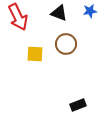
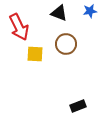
red arrow: moved 1 px right, 10 px down
black rectangle: moved 1 px down
